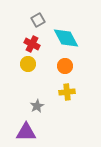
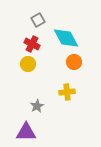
orange circle: moved 9 px right, 4 px up
